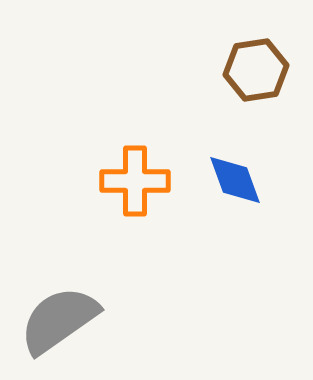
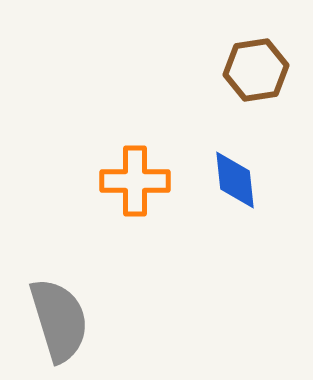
blue diamond: rotated 14 degrees clockwise
gray semicircle: rotated 108 degrees clockwise
